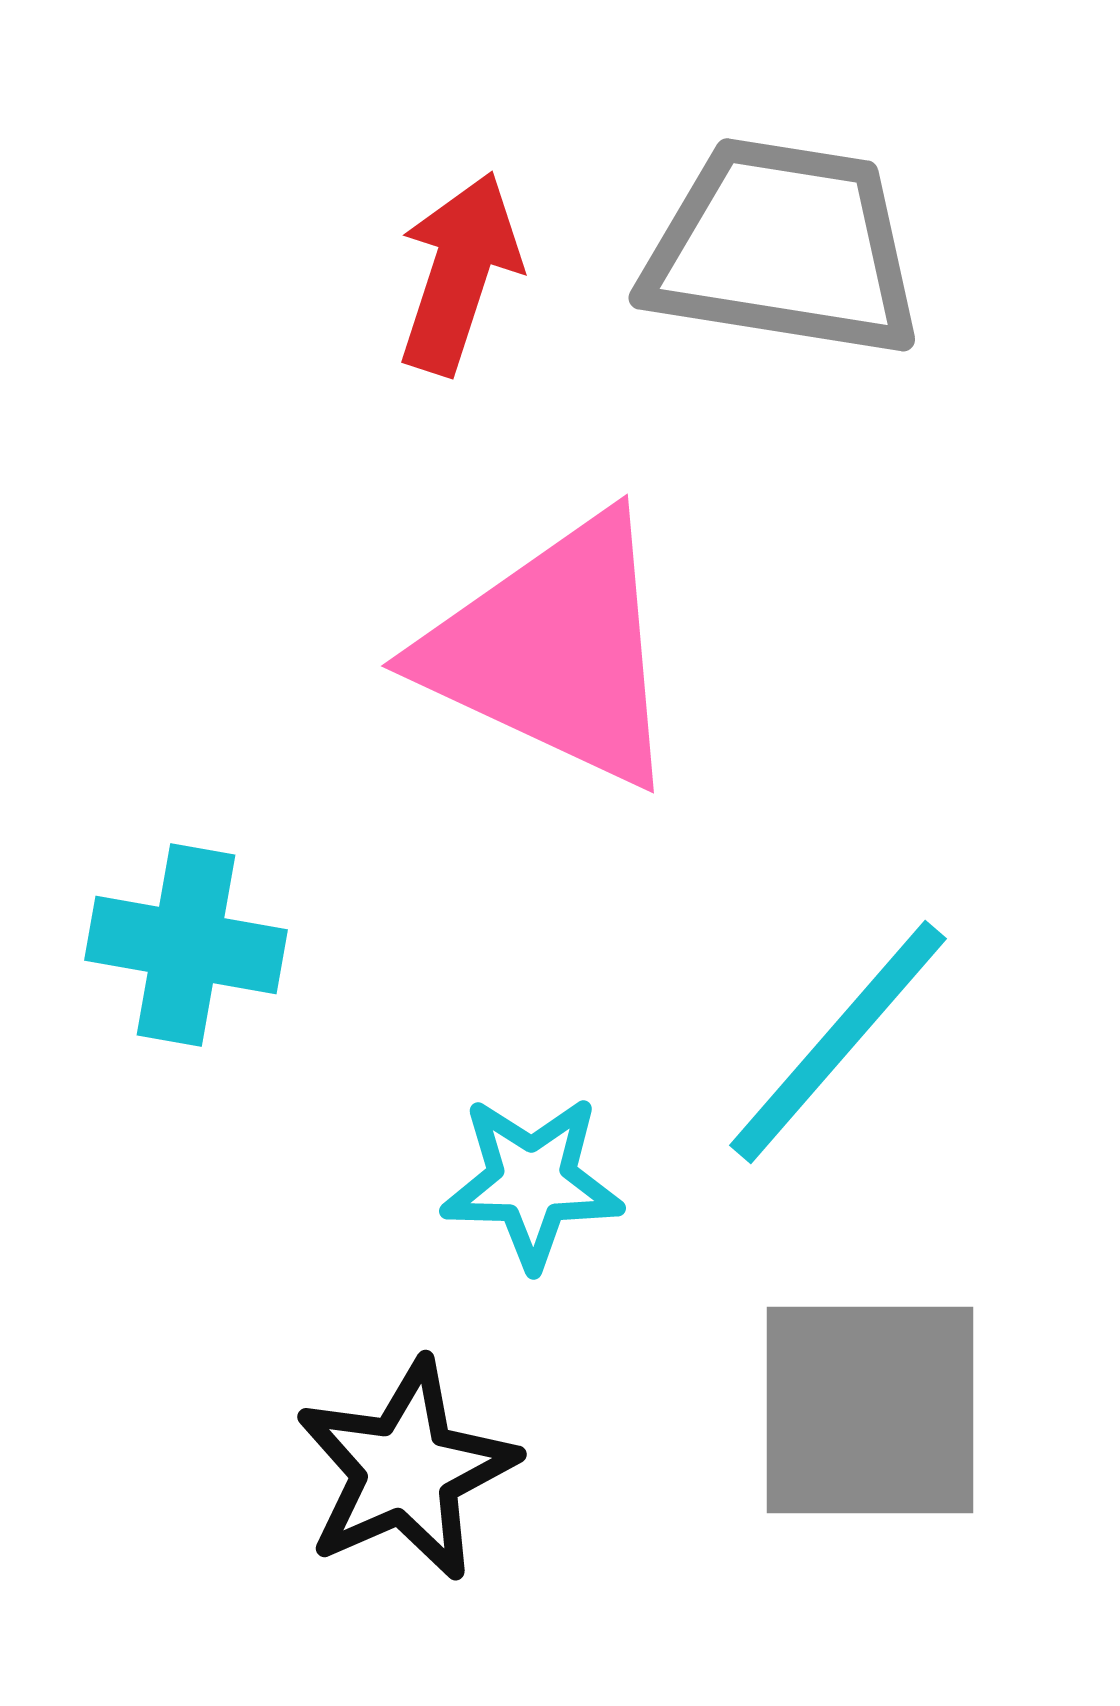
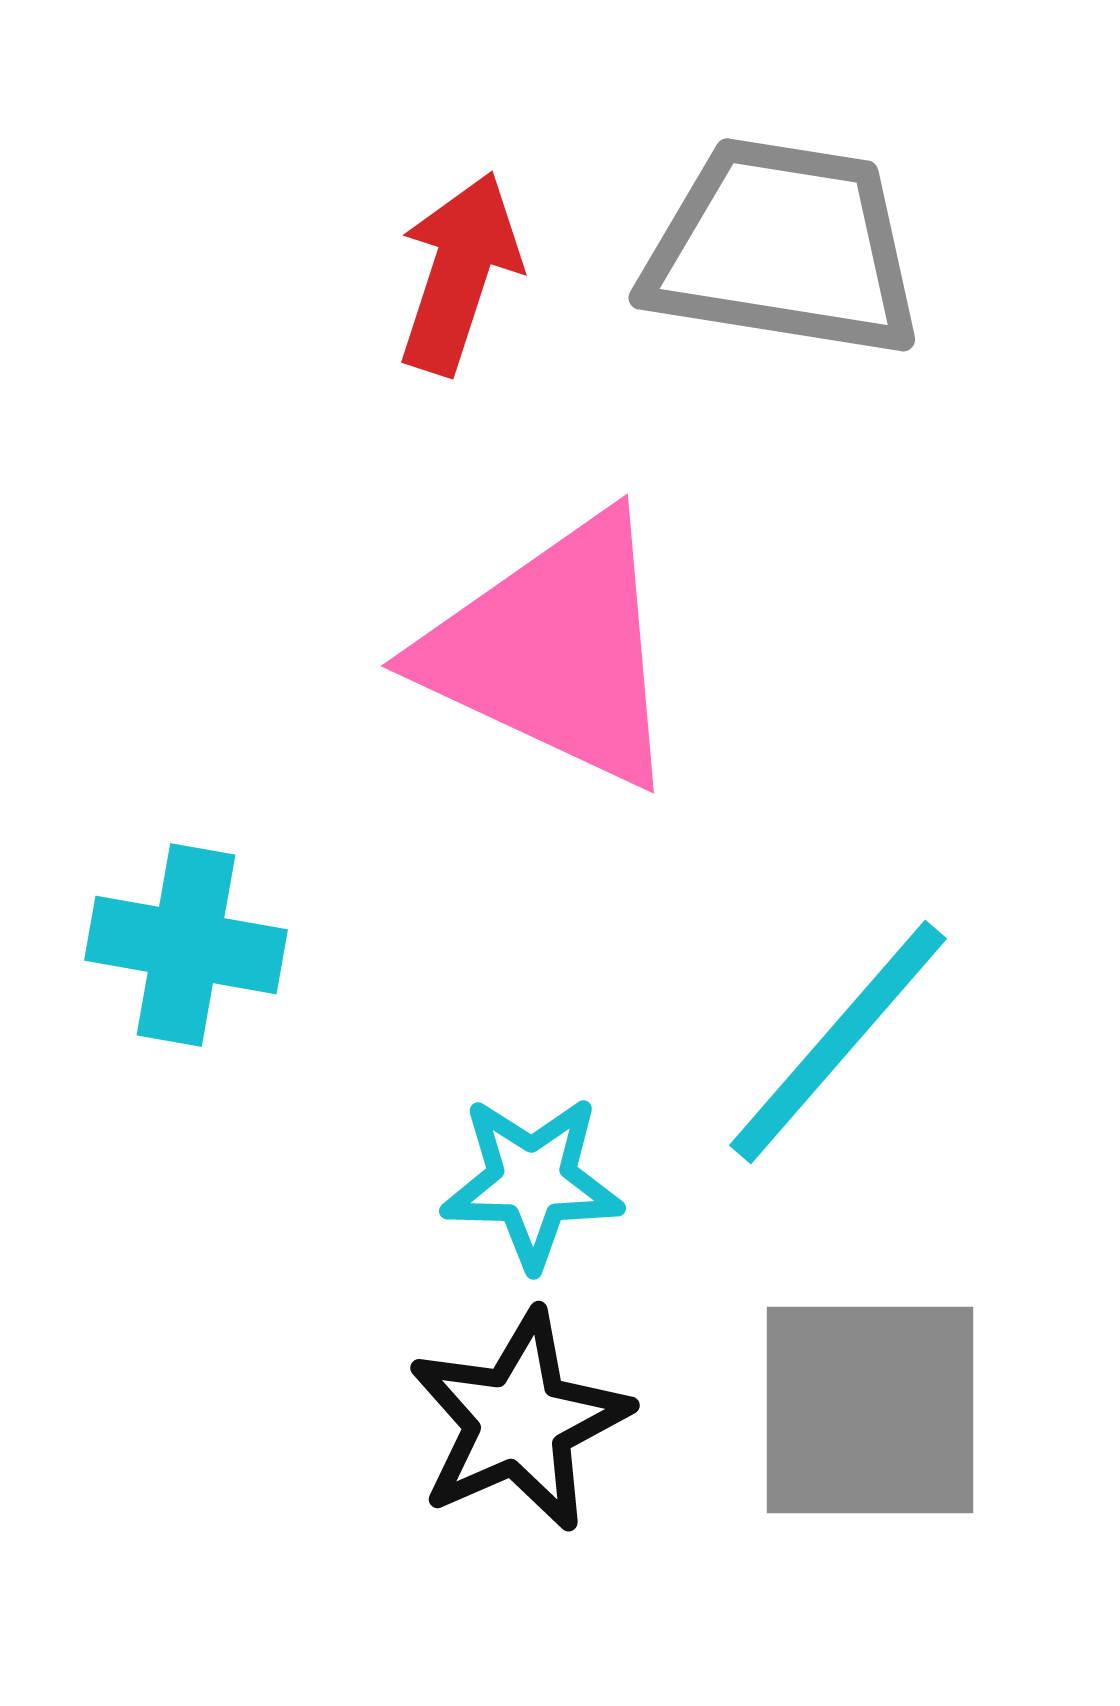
black star: moved 113 px right, 49 px up
